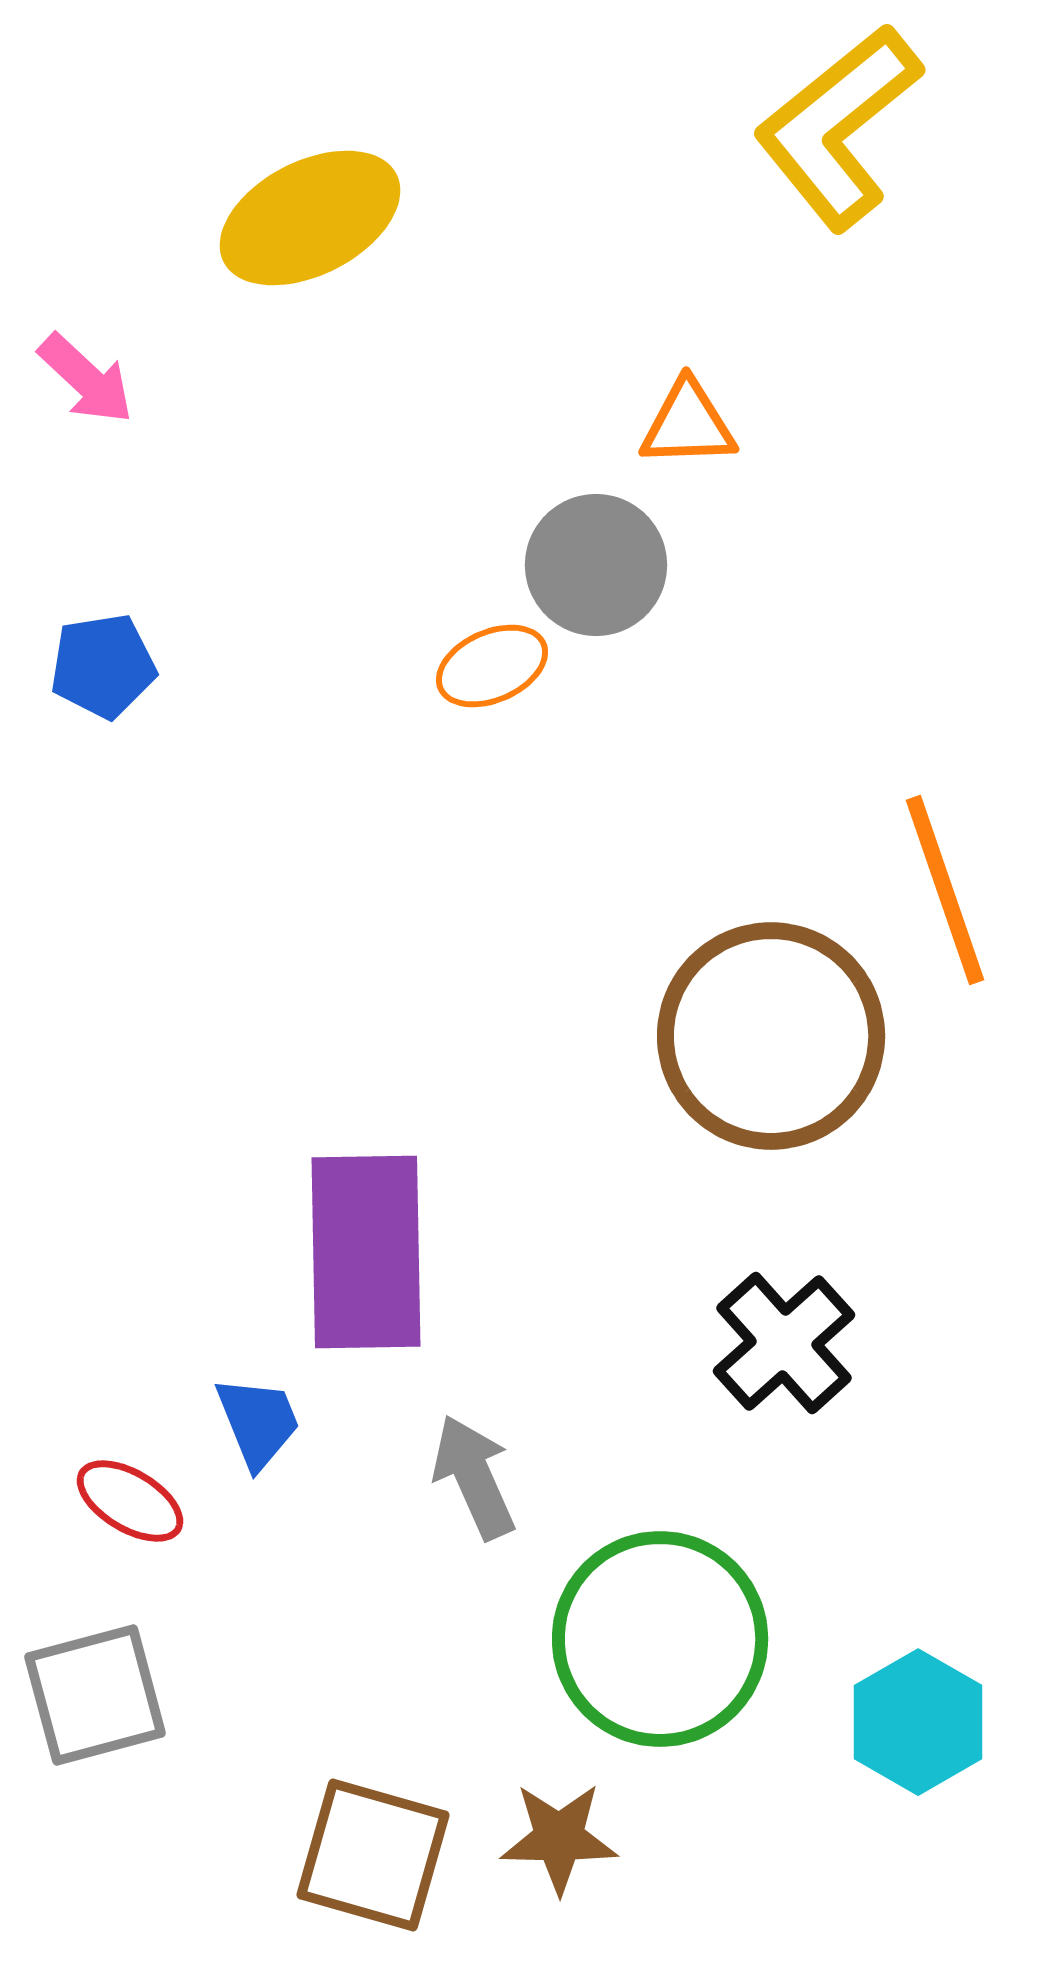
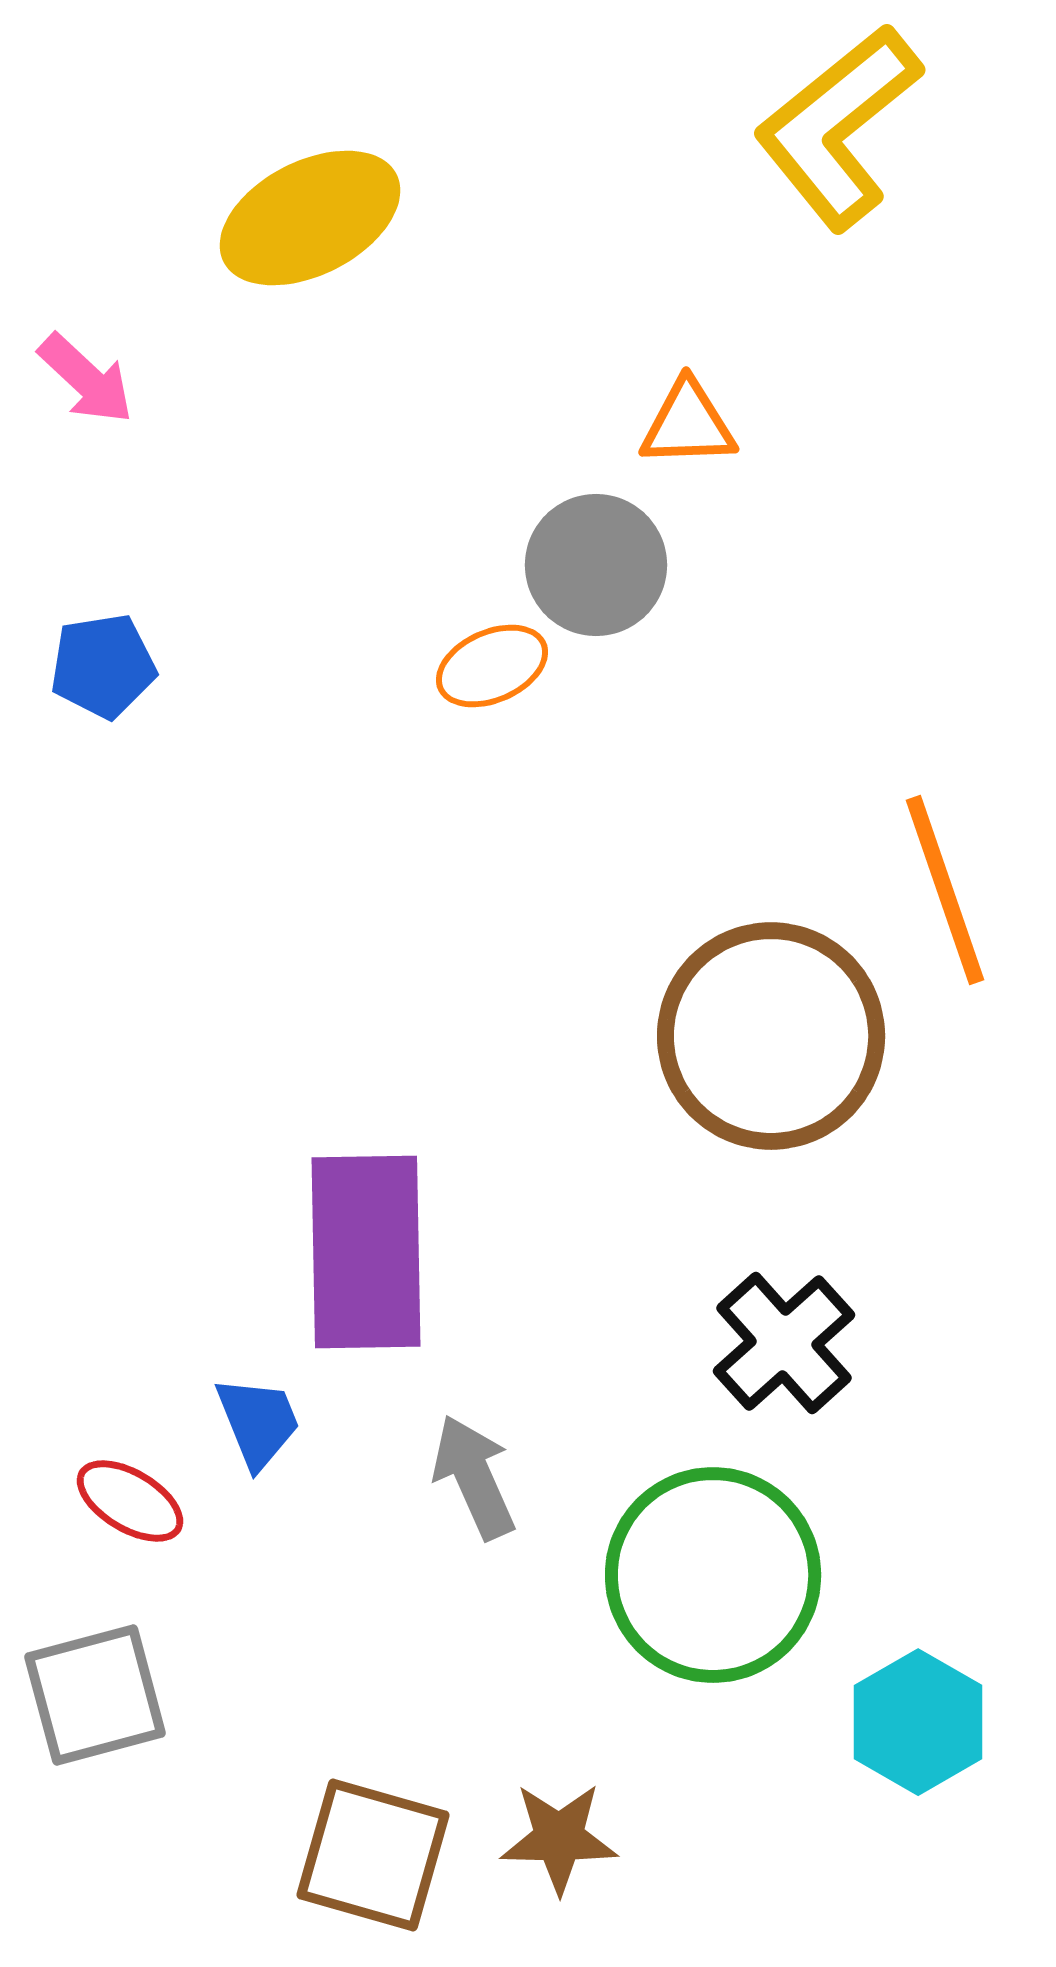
green circle: moved 53 px right, 64 px up
